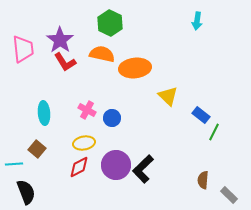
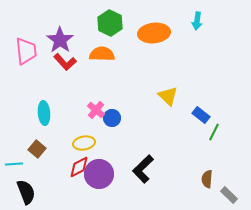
pink trapezoid: moved 3 px right, 2 px down
orange semicircle: rotated 10 degrees counterclockwise
red L-shape: rotated 10 degrees counterclockwise
orange ellipse: moved 19 px right, 35 px up
pink cross: moved 9 px right; rotated 12 degrees clockwise
purple circle: moved 17 px left, 9 px down
brown semicircle: moved 4 px right, 1 px up
